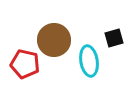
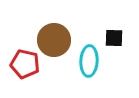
black square: rotated 18 degrees clockwise
cyan ellipse: rotated 12 degrees clockwise
